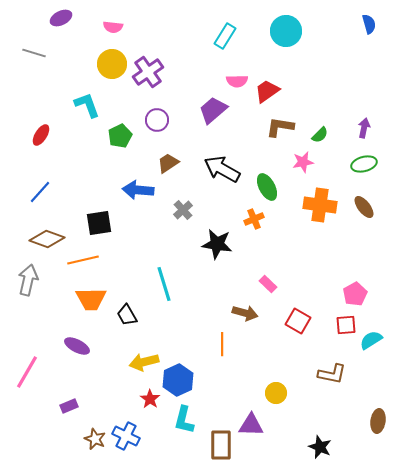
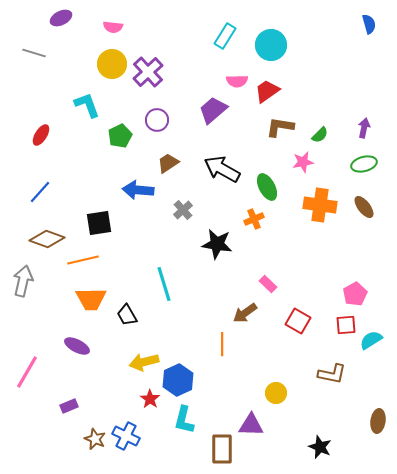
cyan circle at (286, 31): moved 15 px left, 14 px down
purple cross at (148, 72): rotated 8 degrees counterclockwise
gray arrow at (28, 280): moved 5 px left, 1 px down
brown arrow at (245, 313): rotated 130 degrees clockwise
brown rectangle at (221, 445): moved 1 px right, 4 px down
